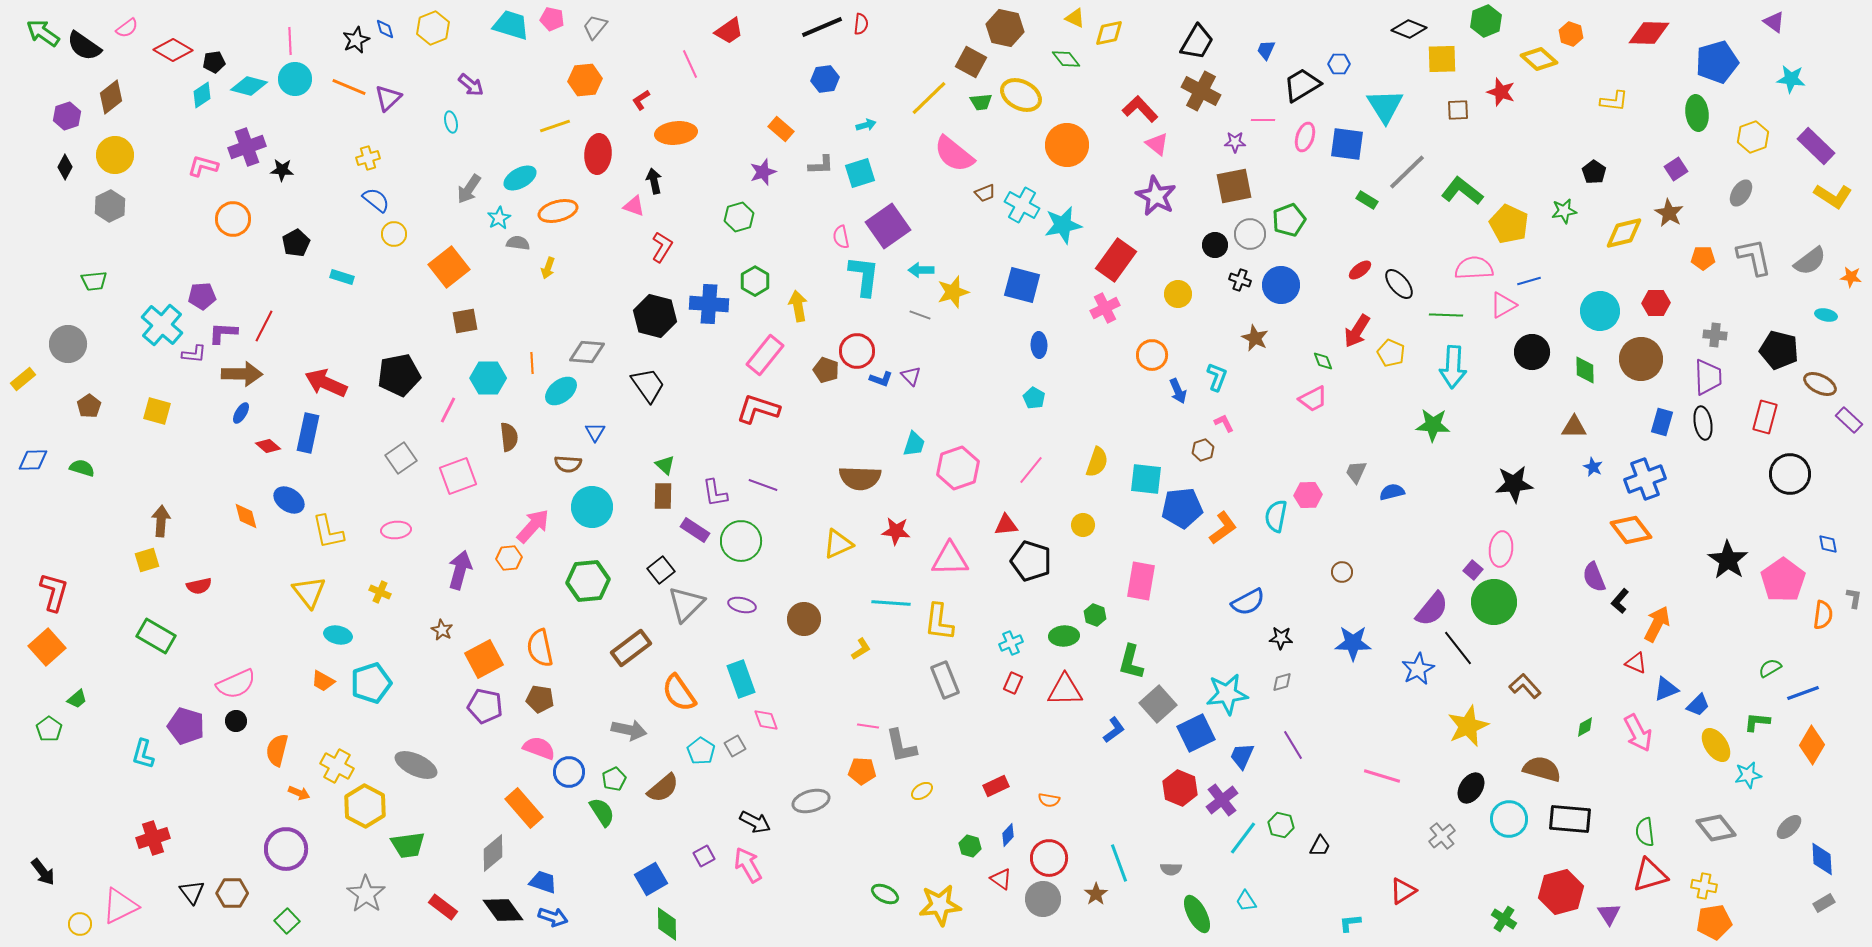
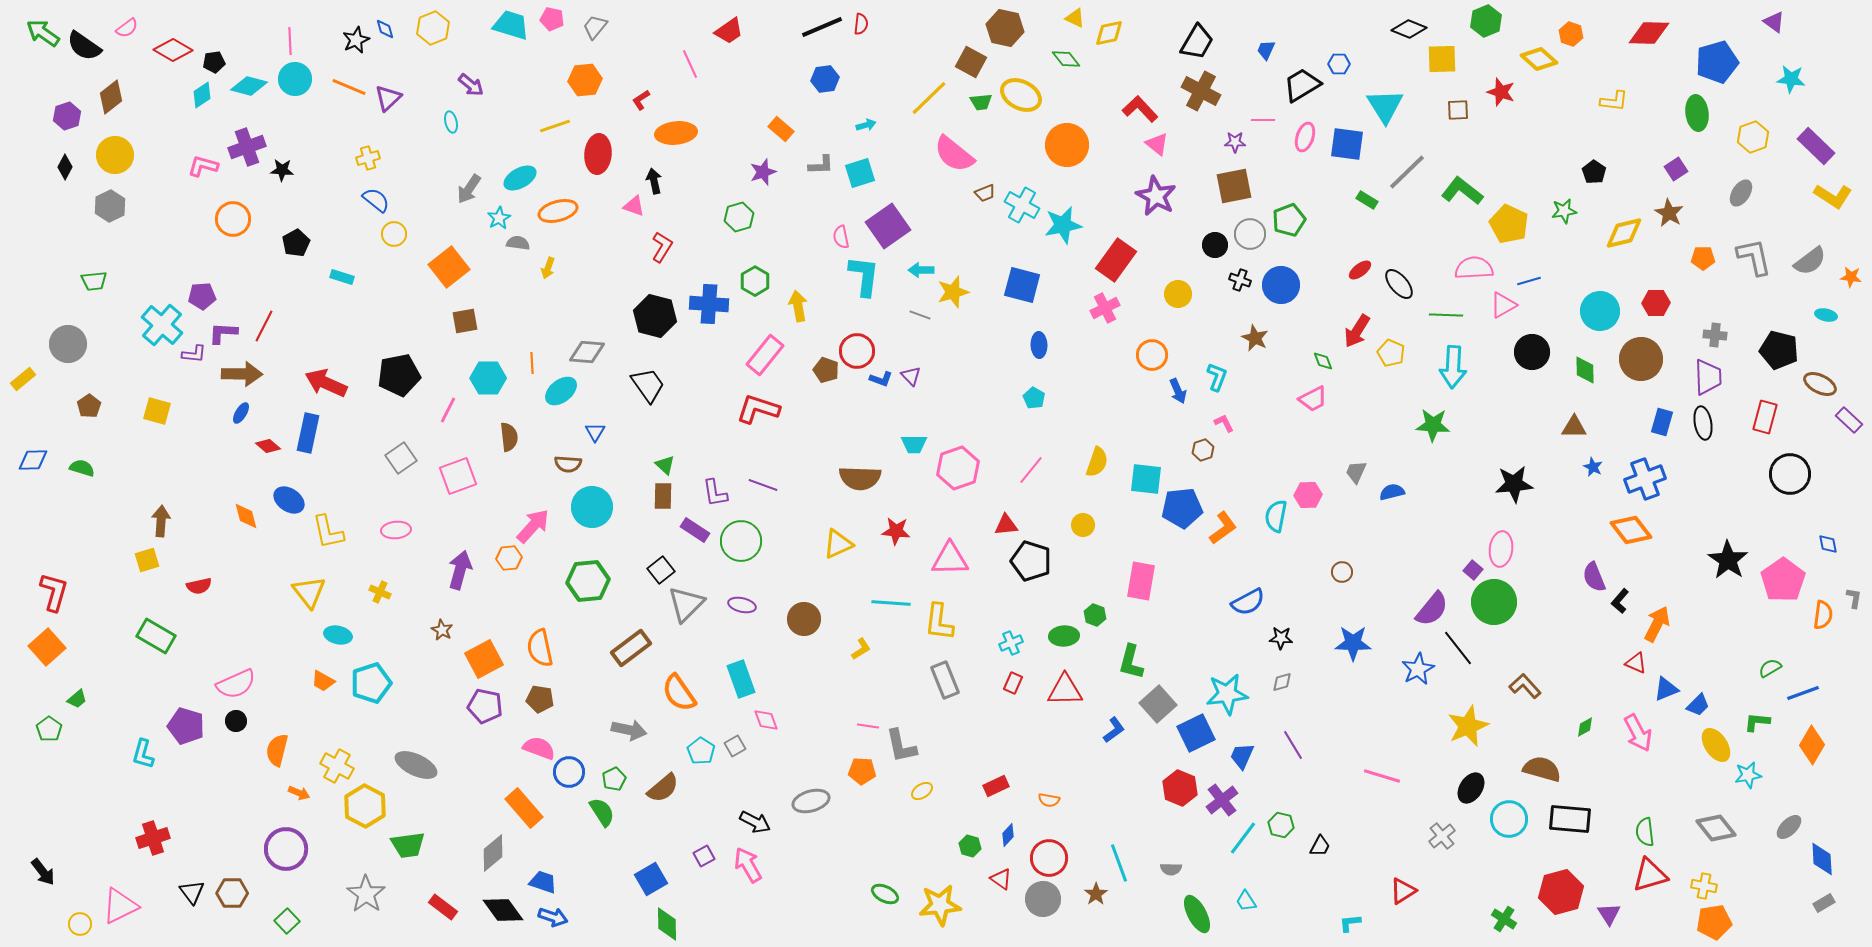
cyan trapezoid at (914, 444): rotated 72 degrees clockwise
